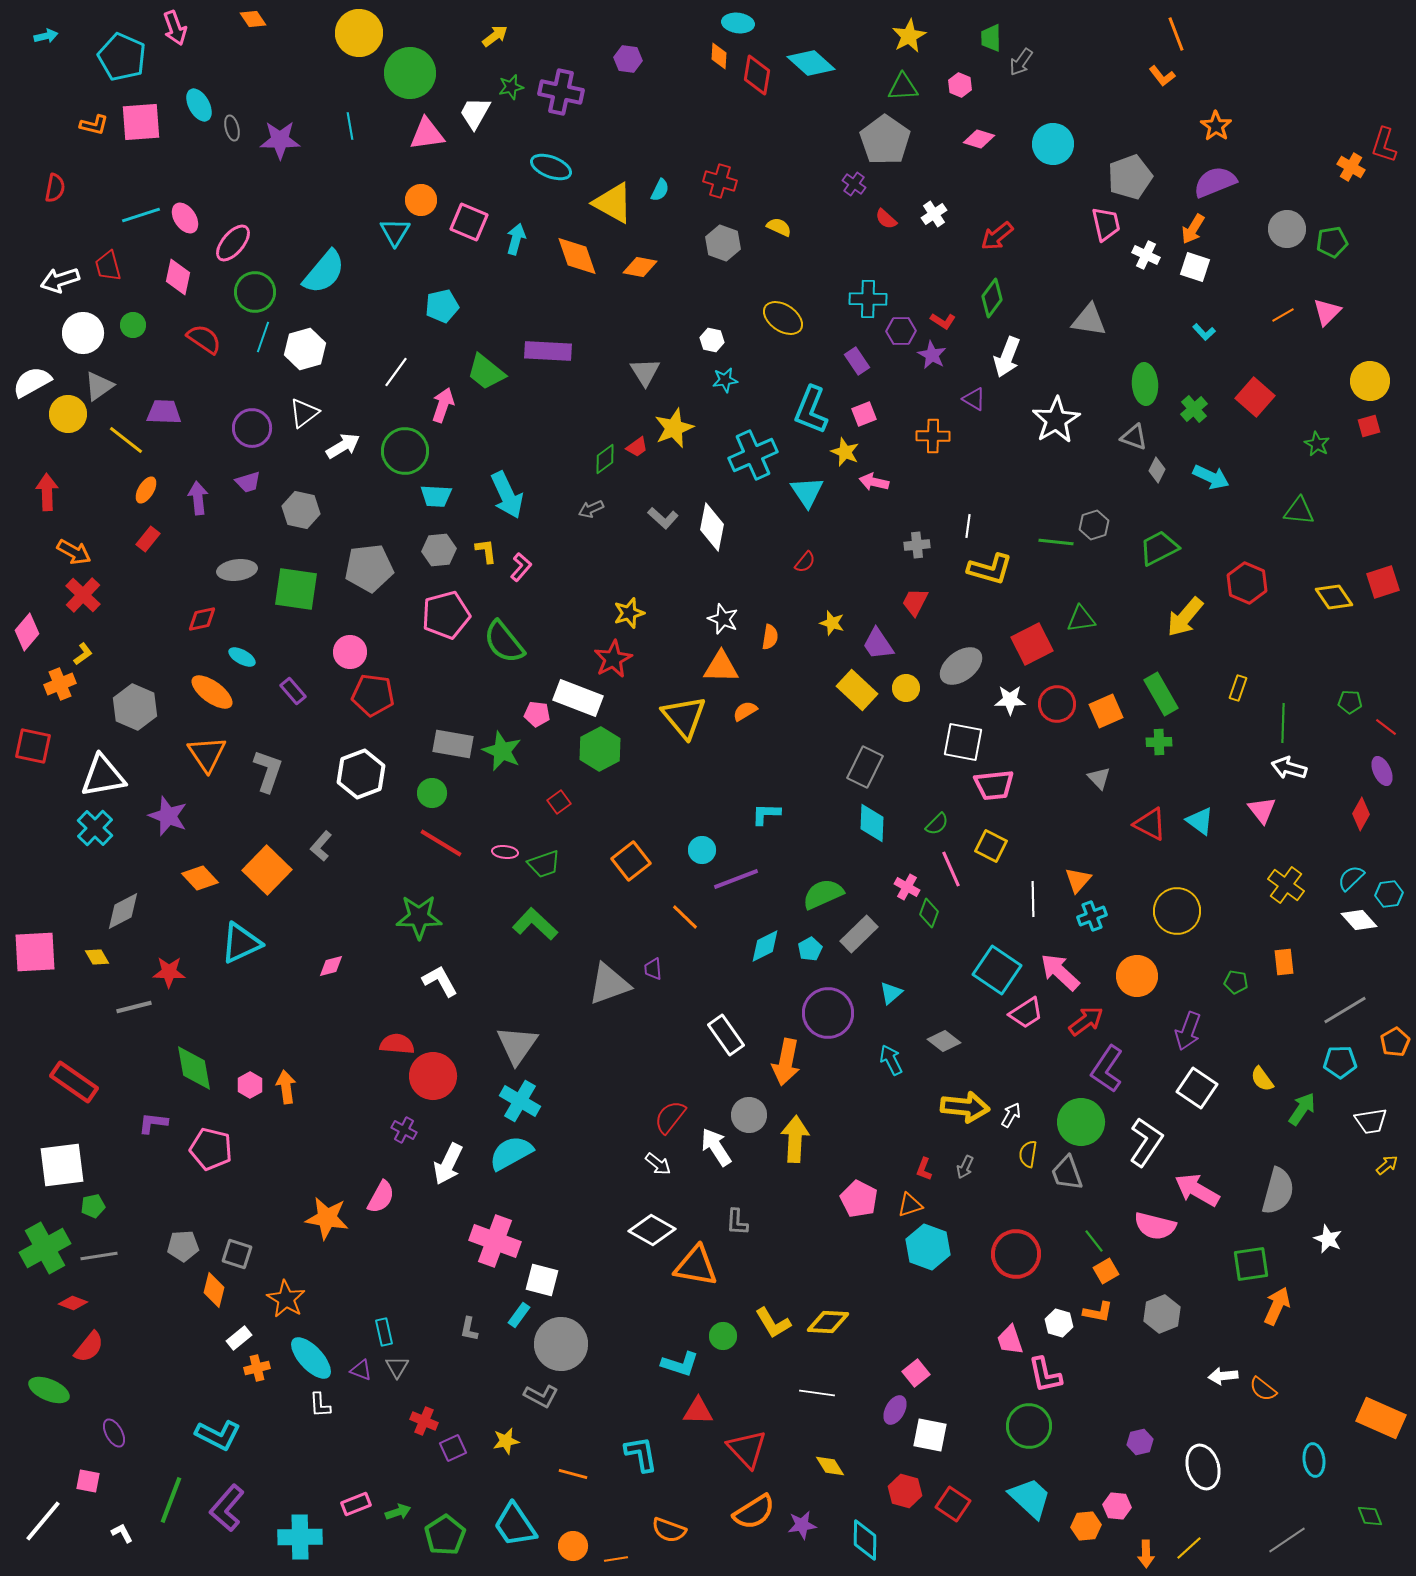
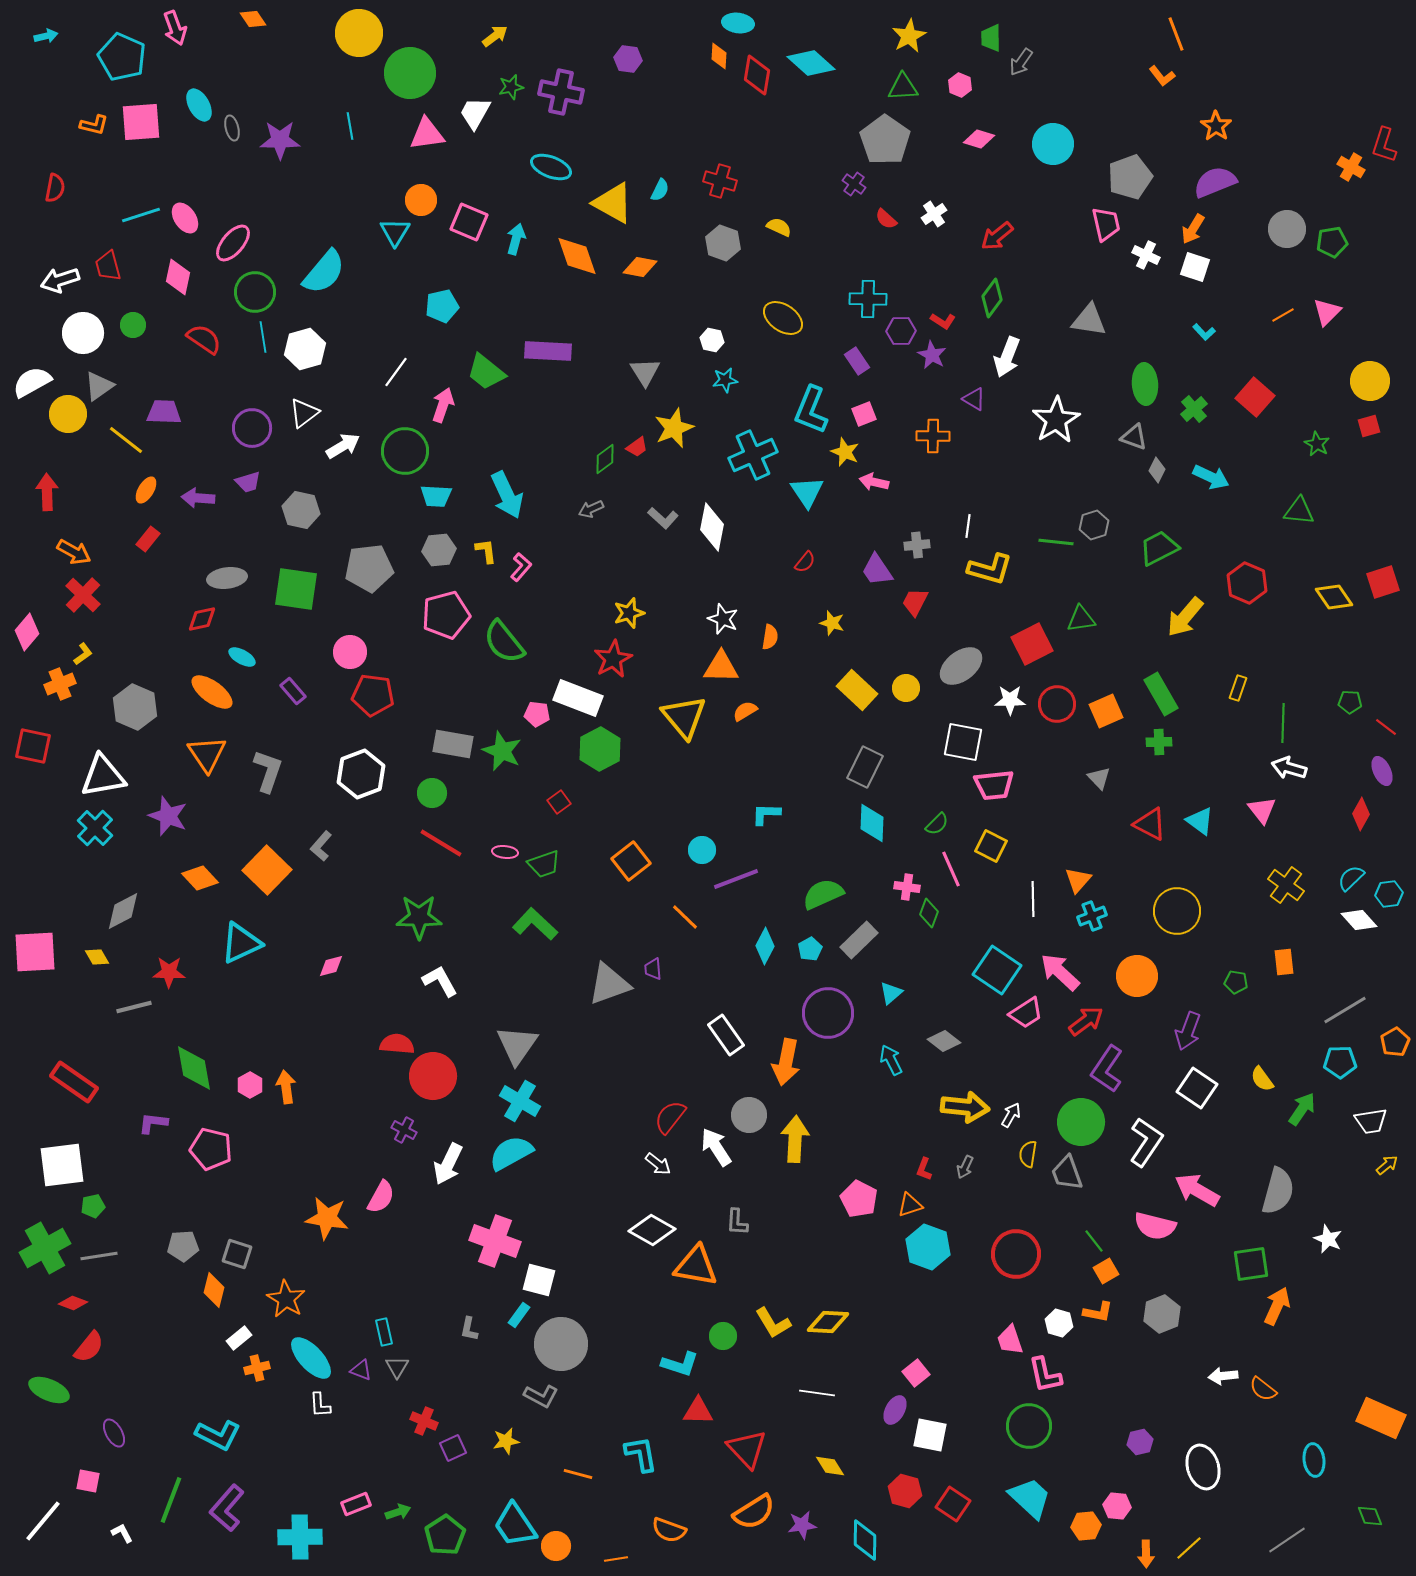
cyan line at (263, 337): rotated 28 degrees counterclockwise
purple arrow at (198, 498): rotated 80 degrees counterclockwise
gray ellipse at (237, 570): moved 10 px left, 8 px down
purple trapezoid at (878, 644): moved 1 px left, 74 px up
pink cross at (907, 887): rotated 20 degrees counterclockwise
gray rectangle at (859, 934): moved 6 px down
cyan diamond at (765, 946): rotated 36 degrees counterclockwise
white square at (542, 1280): moved 3 px left
orange line at (573, 1474): moved 5 px right
orange circle at (573, 1546): moved 17 px left
